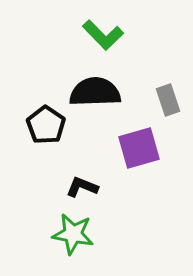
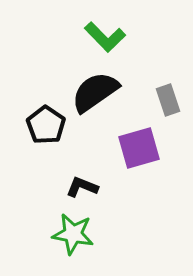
green L-shape: moved 2 px right, 2 px down
black semicircle: rotated 33 degrees counterclockwise
